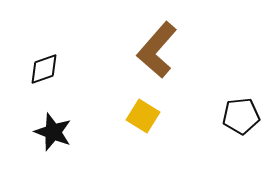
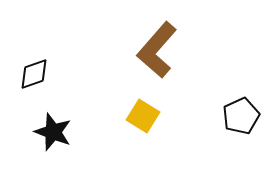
black diamond: moved 10 px left, 5 px down
black pentagon: rotated 18 degrees counterclockwise
